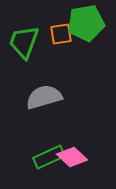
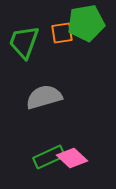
orange square: moved 1 px right, 1 px up
pink diamond: moved 1 px down
